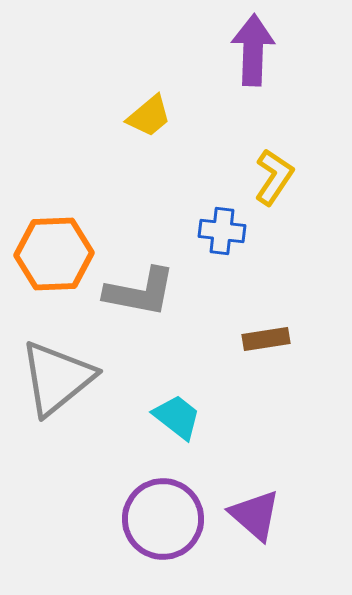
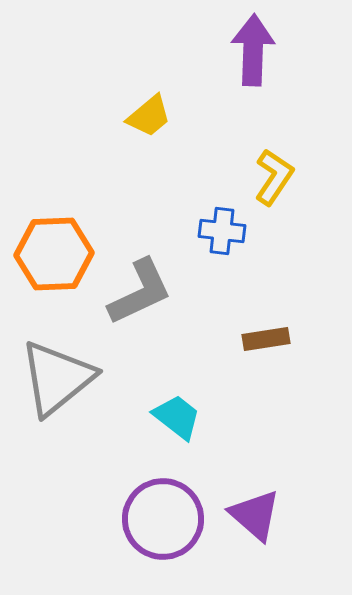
gray L-shape: rotated 36 degrees counterclockwise
